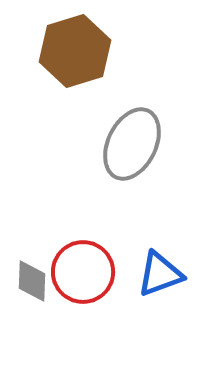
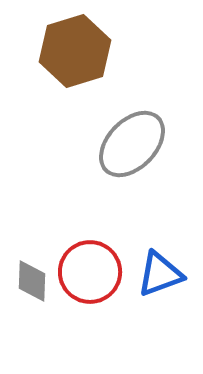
gray ellipse: rotated 18 degrees clockwise
red circle: moved 7 px right
